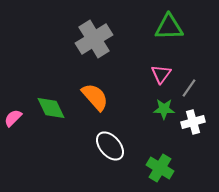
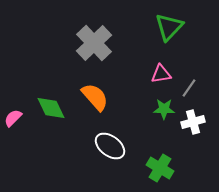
green triangle: rotated 44 degrees counterclockwise
gray cross: moved 4 px down; rotated 12 degrees counterclockwise
pink triangle: rotated 45 degrees clockwise
white ellipse: rotated 12 degrees counterclockwise
